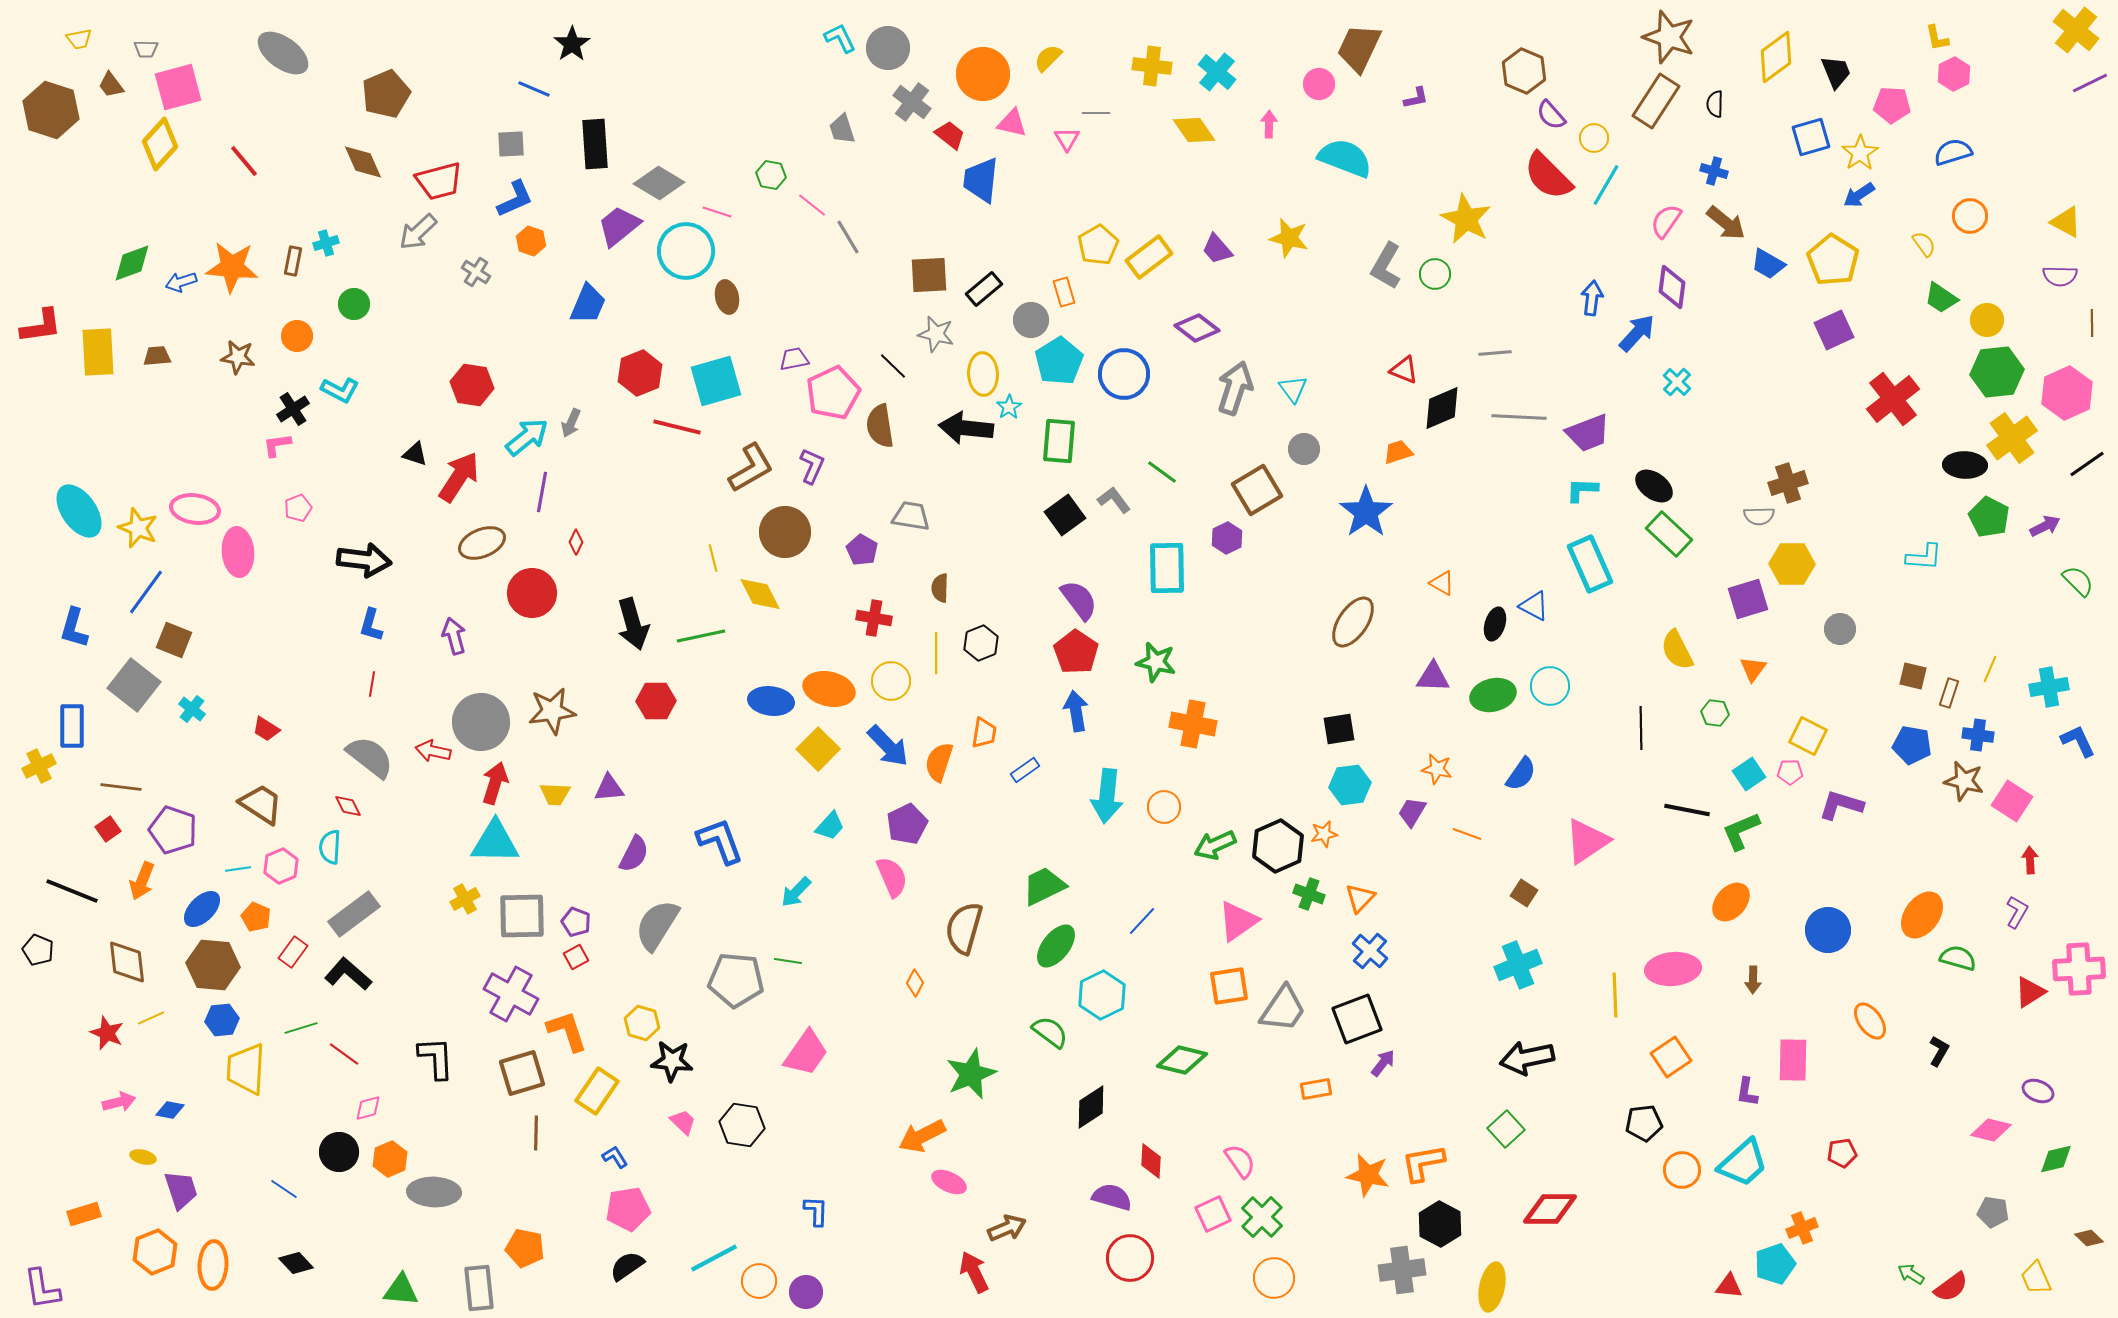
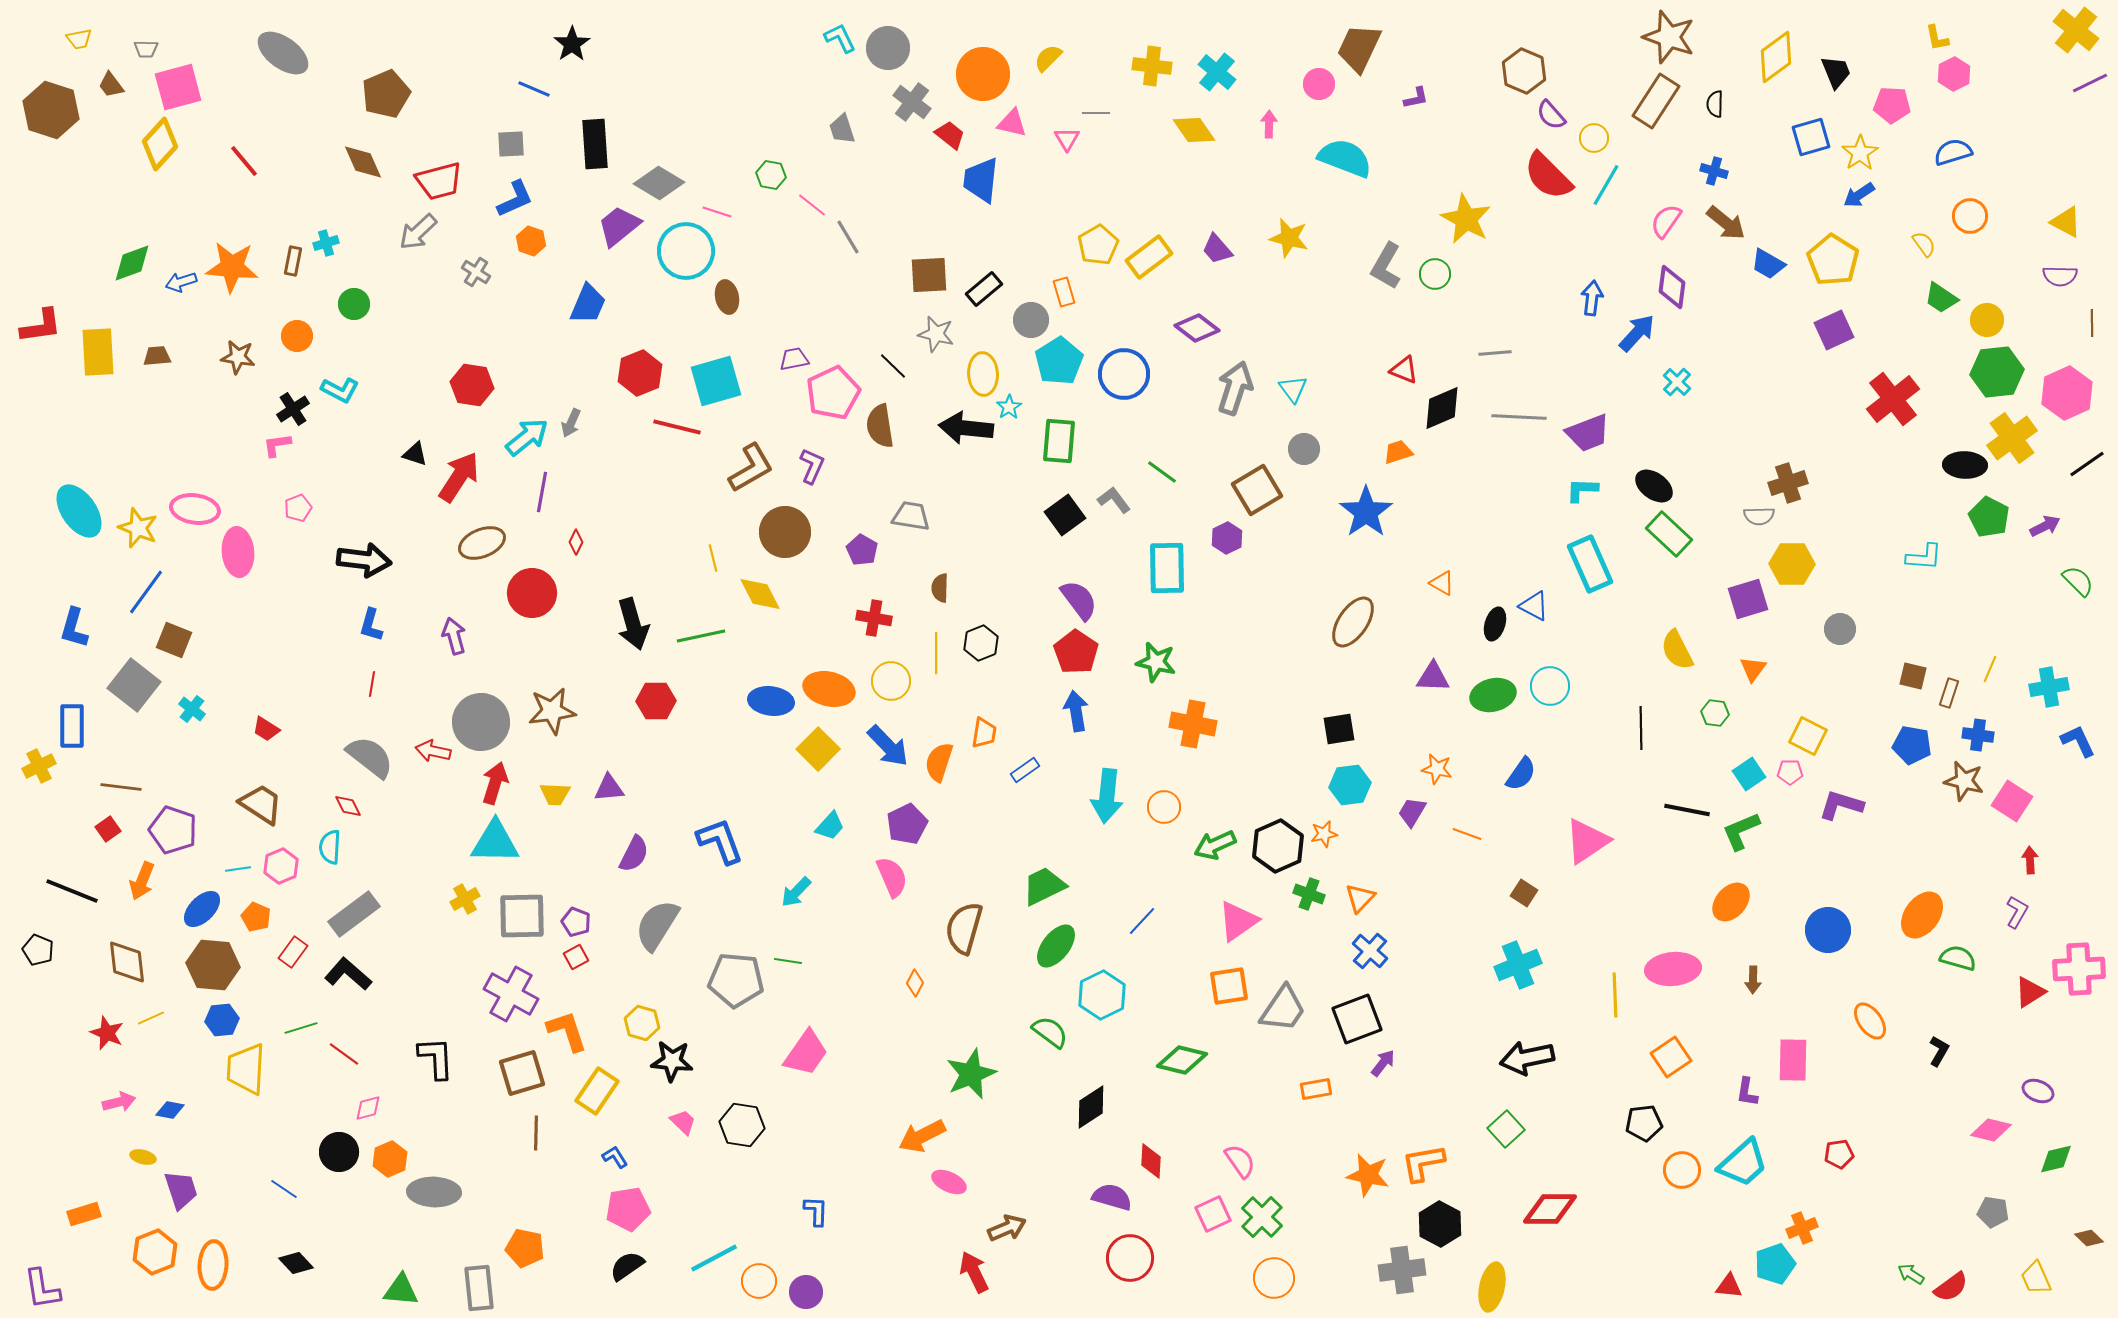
red pentagon at (1842, 1153): moved 3 px left, 1 px down
